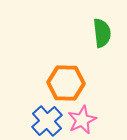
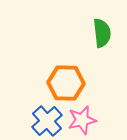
pink star: rotated 12 degrees clockwise
